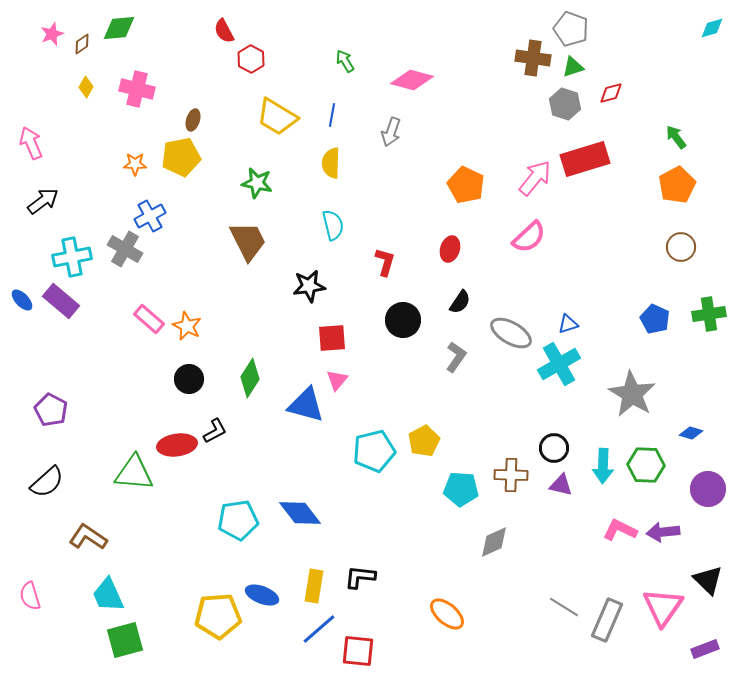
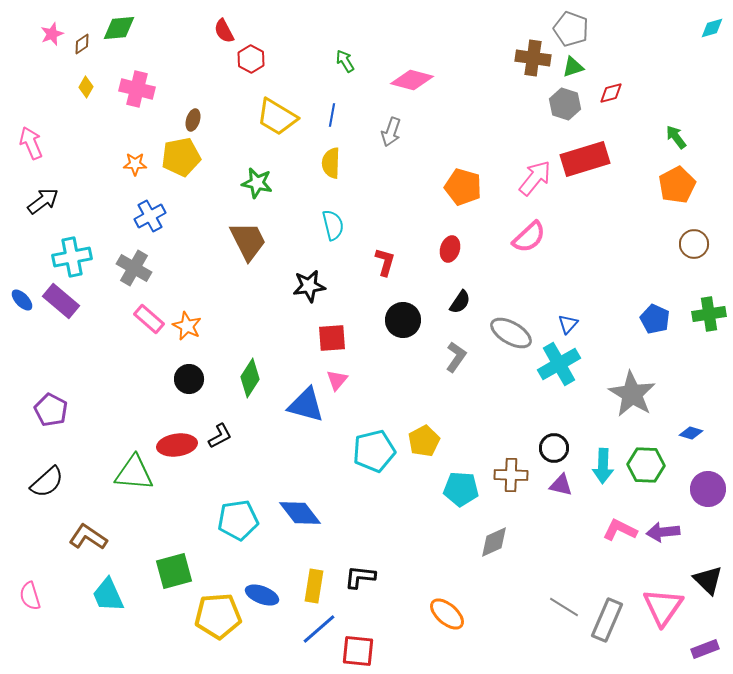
orange pentagon at (466, 185): moved 3 px left, 2 px down; rotated 9 degrees counterclockwise
brown circle at (681, 247): moved 13 px right, 3 px up
gray cross at (125, 249): moved 9 px right, 19 px down
blue triangle at (568, 324): rotated 30 degrees counterclockwise
black L-shape at (215, 431): moved 5 px right, 5 px down
green square at (125, 640): moved 49 px right, 69 px up
